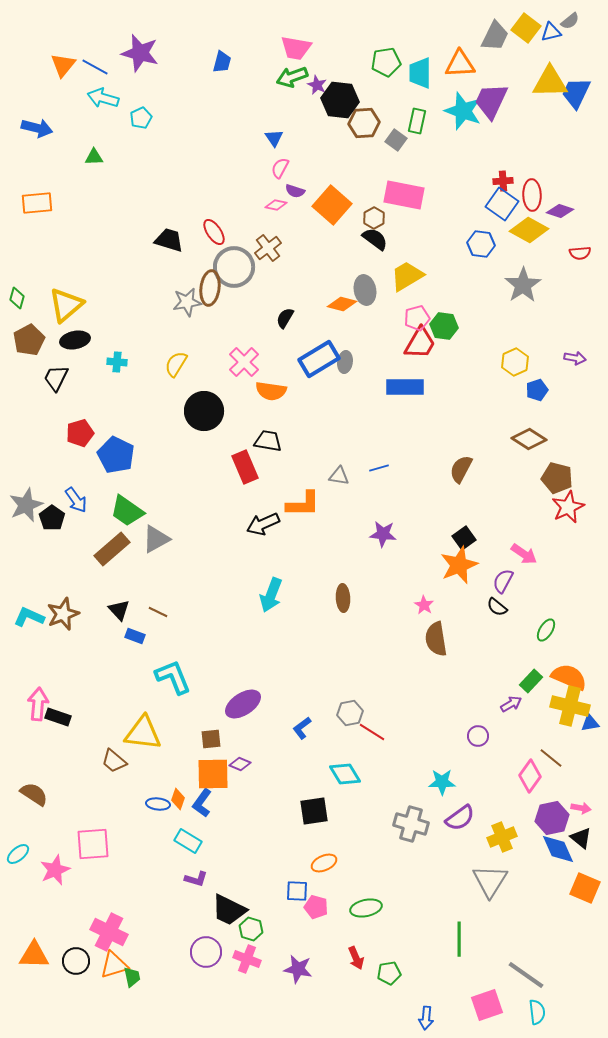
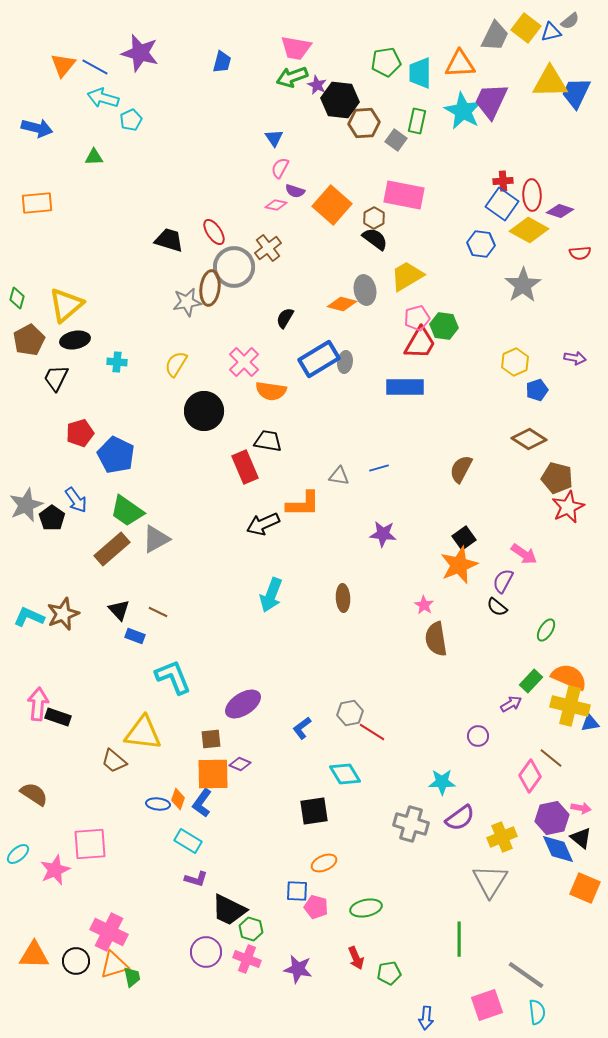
cyan star at (463, 111): rotated 9 degrees clockwise
cyan pentagon at (141, 118): moved 10 px left, 2 px down
pink square at (93, 844): moved 3 px left
